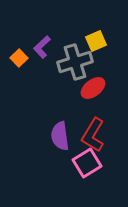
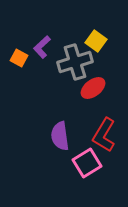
yellow square: rotated 30 degrees counterclockwise
orange square: rotated 18 degrees counterclockwise
red L-shape: moved 11 px right
